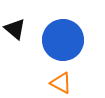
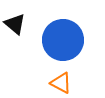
black triangle: moved 5 px up
